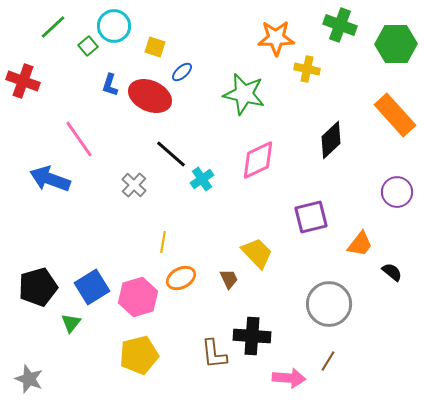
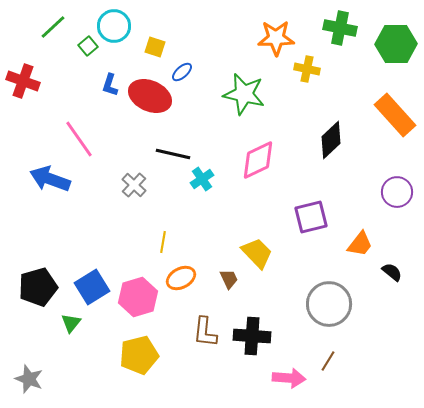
green cross: moved 3 px down; rotated 8 degrees counterclockwise
black line: moved 2 px right; rotated 28 degrees counterclockwise
brown L-shape: moved 9 px left, 22 px up; rotated 12 degrees clockwise
